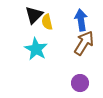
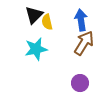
cyan star: rotated 30 degrees clockwise
